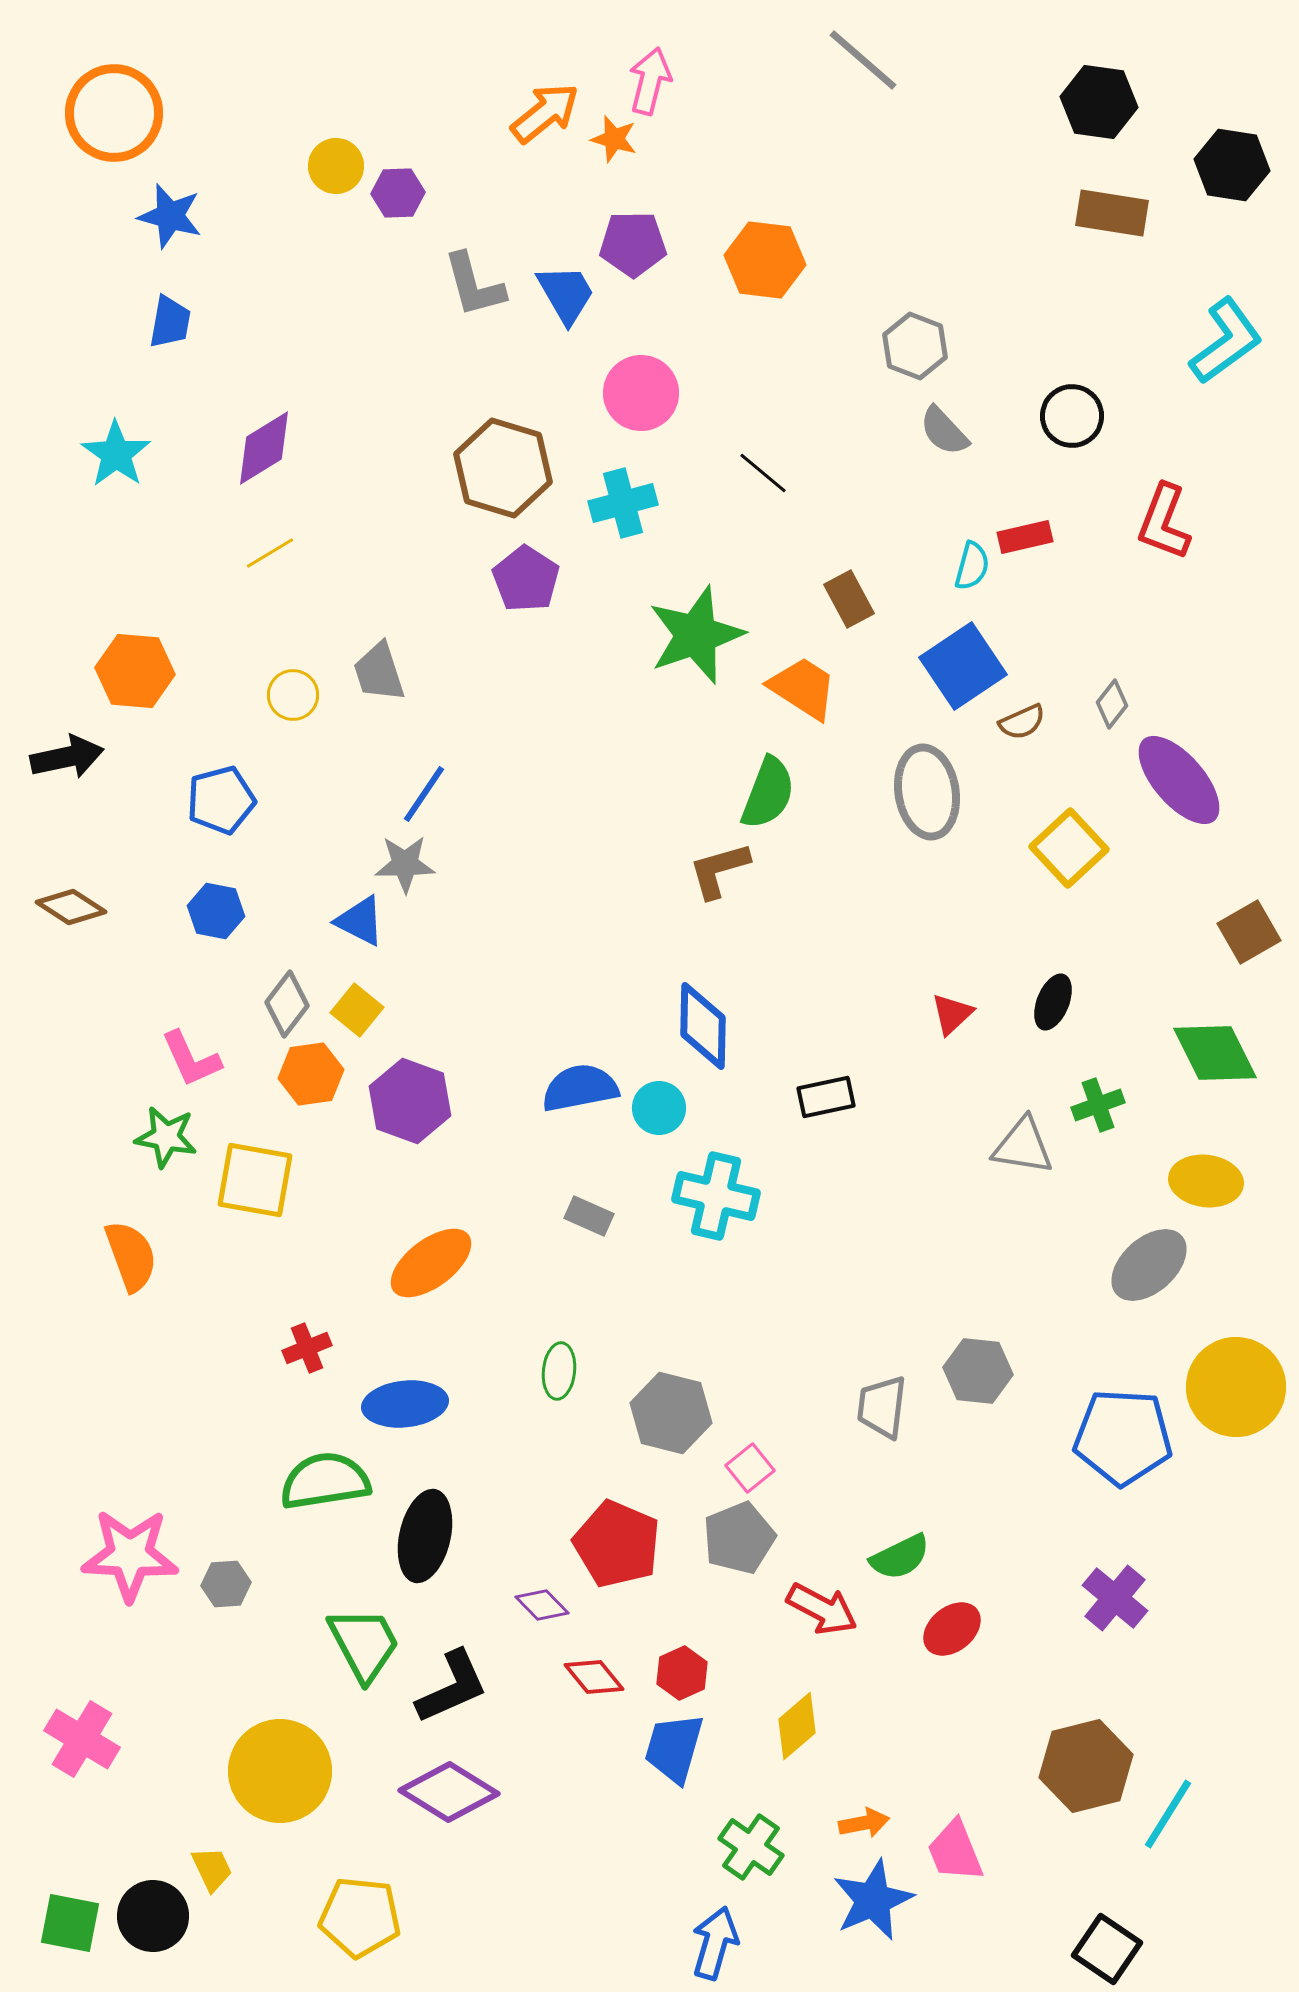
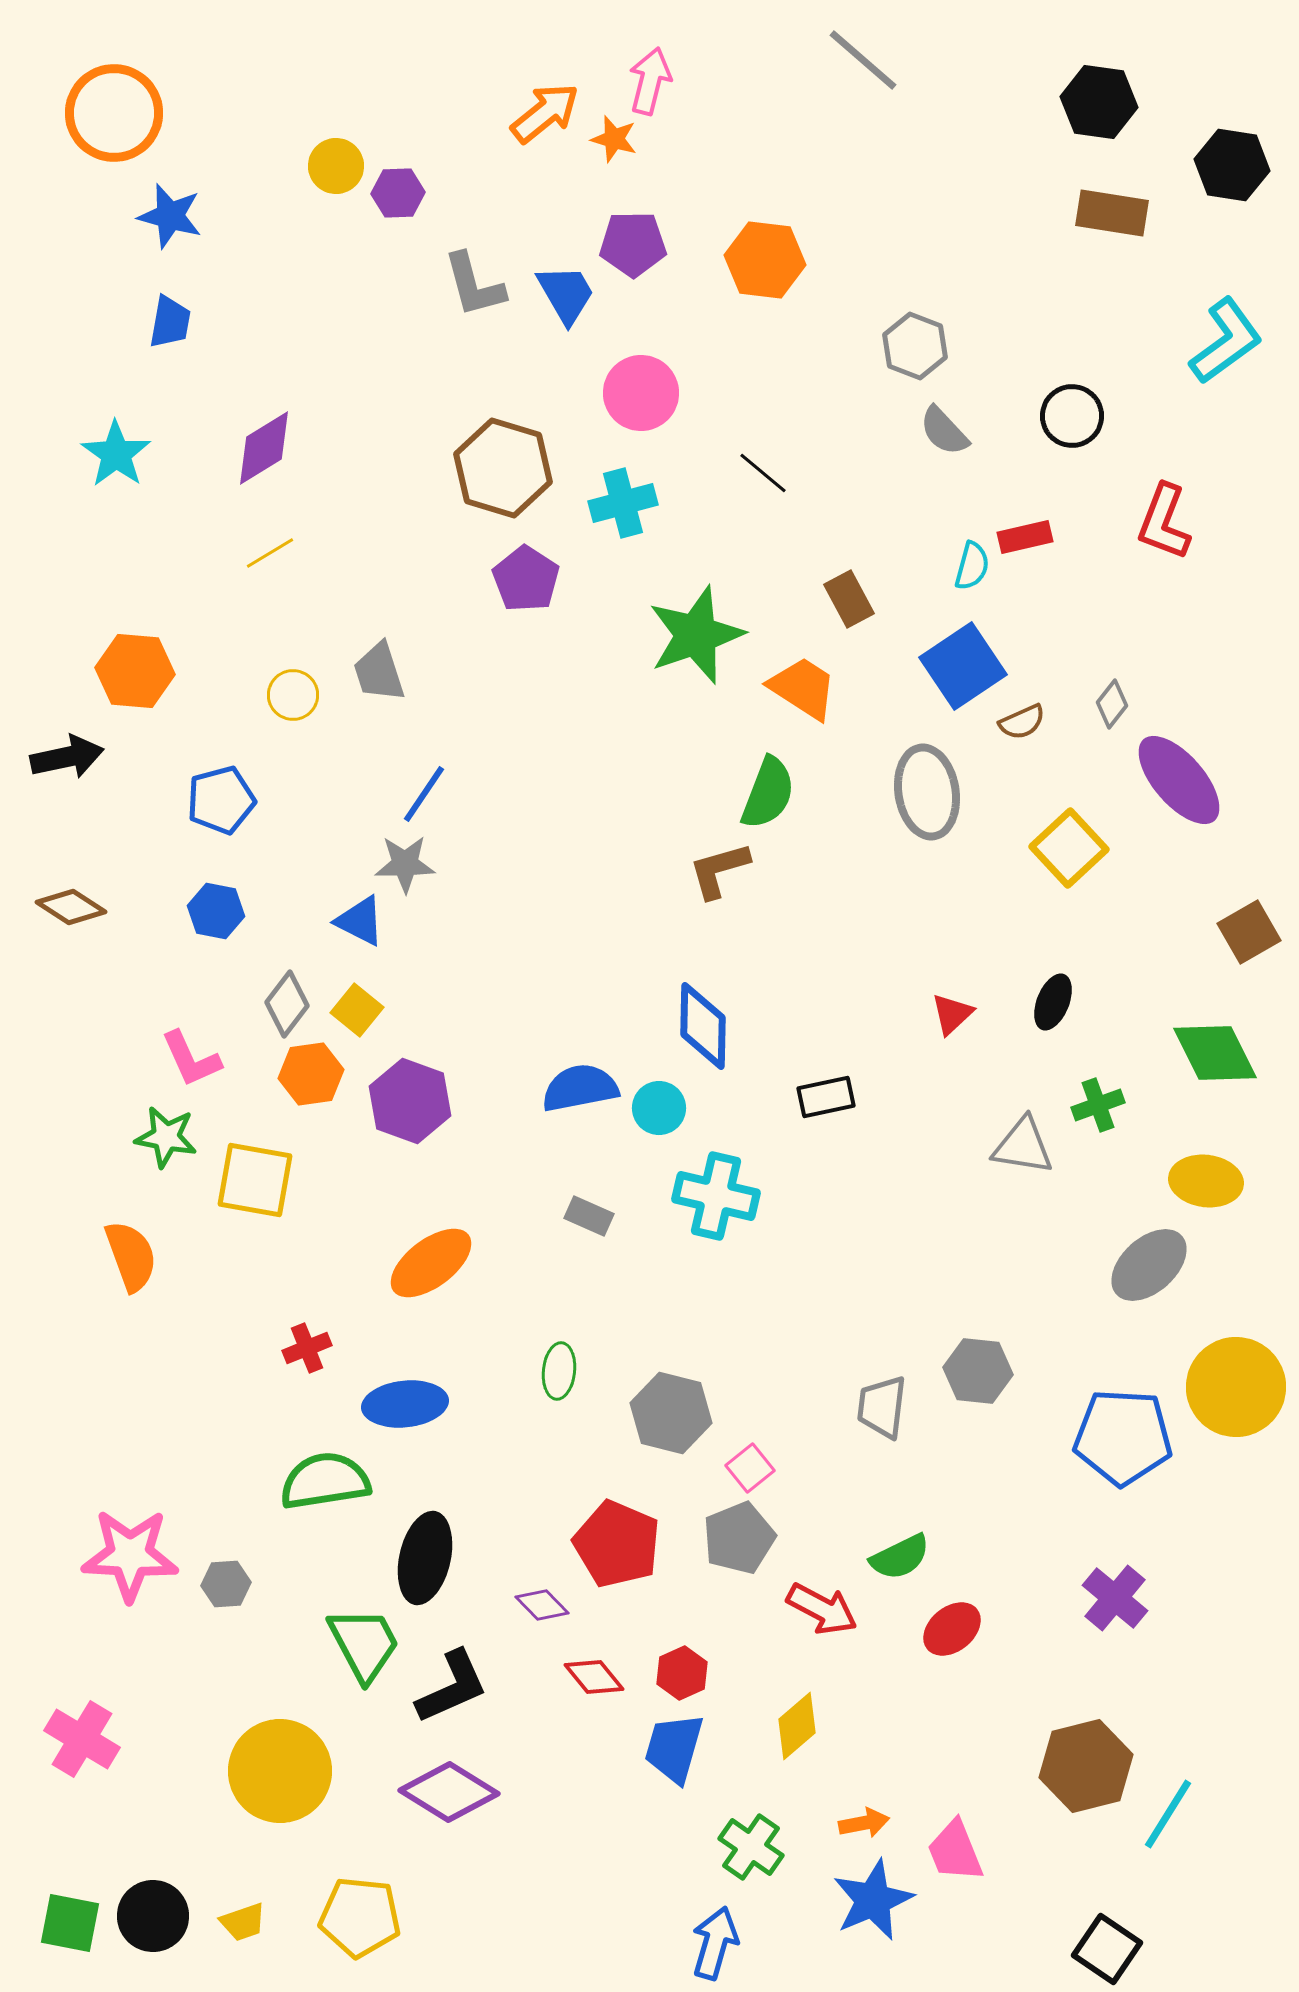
black ellipse at (425, 1536): moved 22 px down
yellow trapezoid at (212, 1869): moved 31 px right, 53 px down; rotated 96 degrees clockwise
